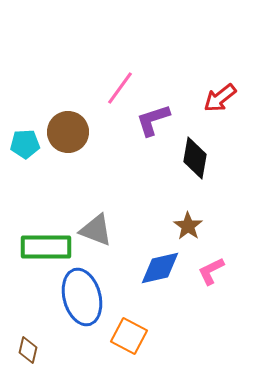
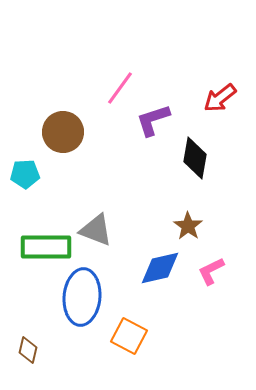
brown circle: moved 5 px left
cyan pentagon: moved 30 px down
blue ellipse: rotated 20 degrees clockwise
